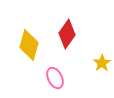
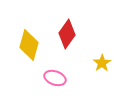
pink ellipse: rotated 45 degrees counterclockwise
